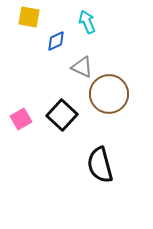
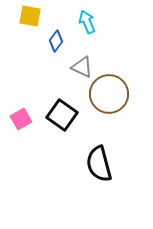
yellow square: moved 1 px right, 1 px up
blue diamond: rotated 30 degrees counterclockwise
black square: rotated 8 degrees counterclockwise
black semicircle: moved 1 px left, 1 px up
